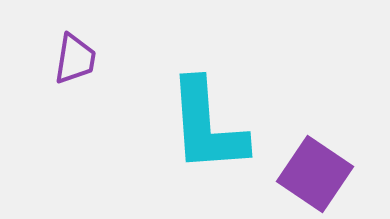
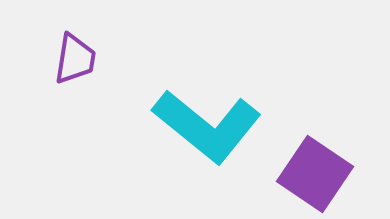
cyan L-shape: rotated 47 degrees counterclockwise
